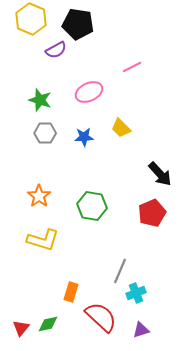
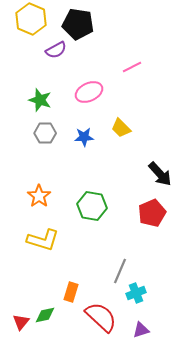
green diamond: moved 3 px left, 9 px up
red triangle: moved 6 px up
